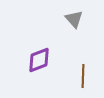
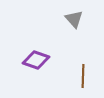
purple diamond: moved 3 px left; rotated 40 degrees clockwise
